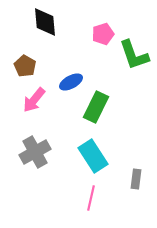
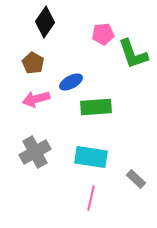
black diamond: rotated 40 degrees clockwise
pink pentagon: rotated 10 degrees clockwise
green L-shape: moved 1 px left, 1 px up
brown pentagon: moved 8 px right, 3 px up
pink arrow: moved 2 px right, 1 px up; rotated 36 degrees clockwise
green rectangle: rotated 60 degrees clockwise
cyan rectangle: moved 2 px left, 1 px down; rotated 48 degrees counterclockwise
gray rectangle: rotated 54 degrees counterclockwise
